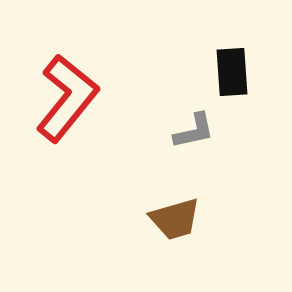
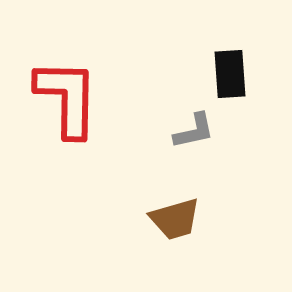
black rectangle: moved 2 px left, 2 px down
red L-shape: rotated 38 degrees counterclockwise
